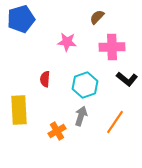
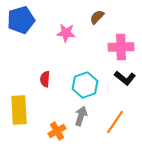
blue pentagon: moved 1 px down
pink star: moved 1 px left, 9 px up
pink cross: moved 9 px right
black L-shape: moved 2 px left, 1 px up
